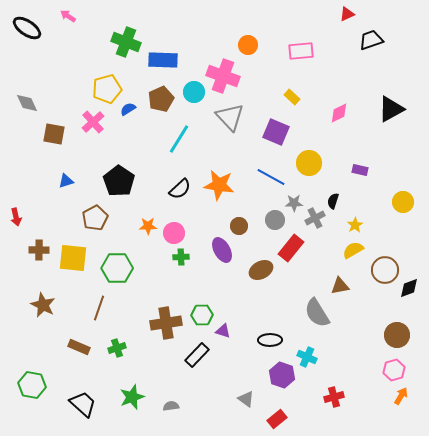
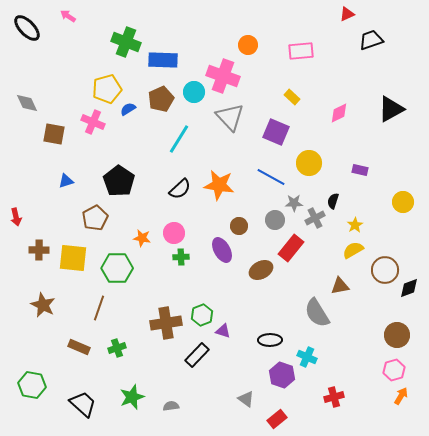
black ellipse at (27, 28): rotated 12 degrees clockwise
pink cross at (93, 122): rotated 25 degrees counterclockwise
orange star at (148, 226): moved 6 px left, 12 px down; rotated 12 degrees clockwise
green hexagon at (202, 315): rotated 20 degrees counterclockwise
